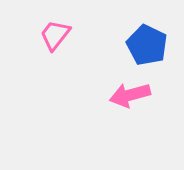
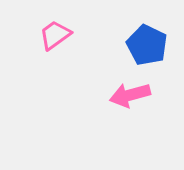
pink trapezoid: rotated 16 degrees clockwise
